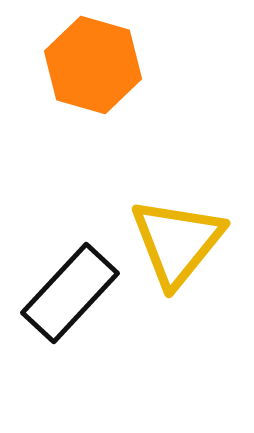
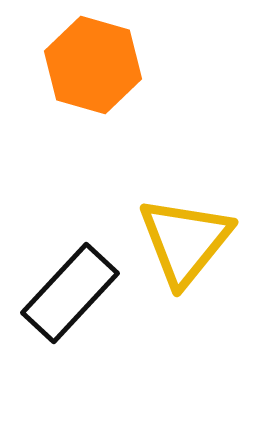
yellow triangle: moved 8 px right, 1 px up
